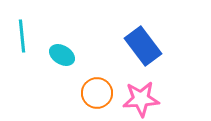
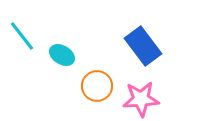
cyan line: rotated 32 degrees counterclockwise
orange circle: moved 7 px up
